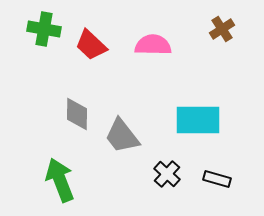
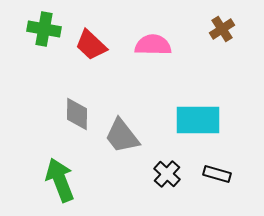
black rectangle: moved 5 px up
